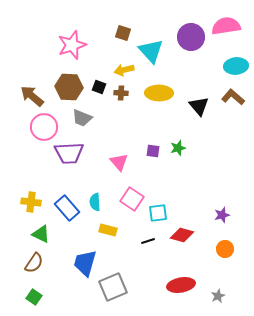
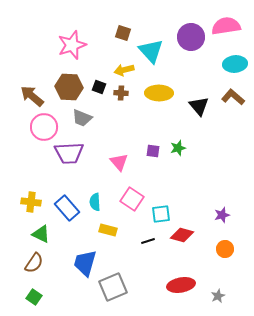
cyan ellipse: moved 1 px left, 2 px up
cyan square: moved 3 px right, 1 px down
